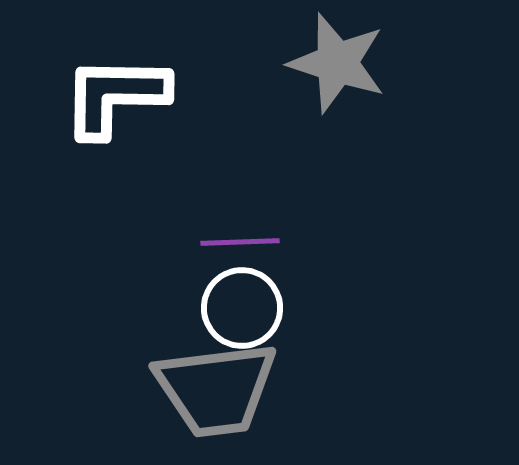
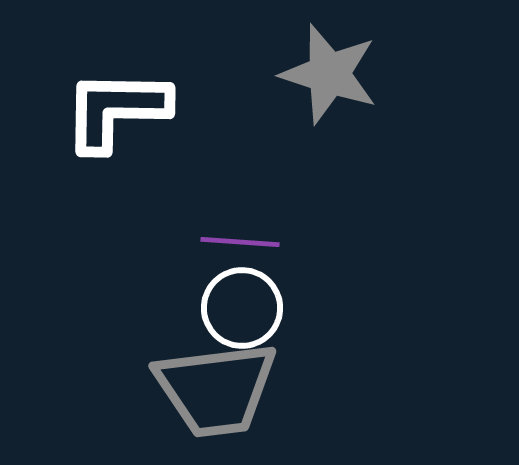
gray star: moved 8 px left, 11 px down
white L-shape: moved 1 px right, 14 px down
purple line: rotated 6 degrees clockwise
